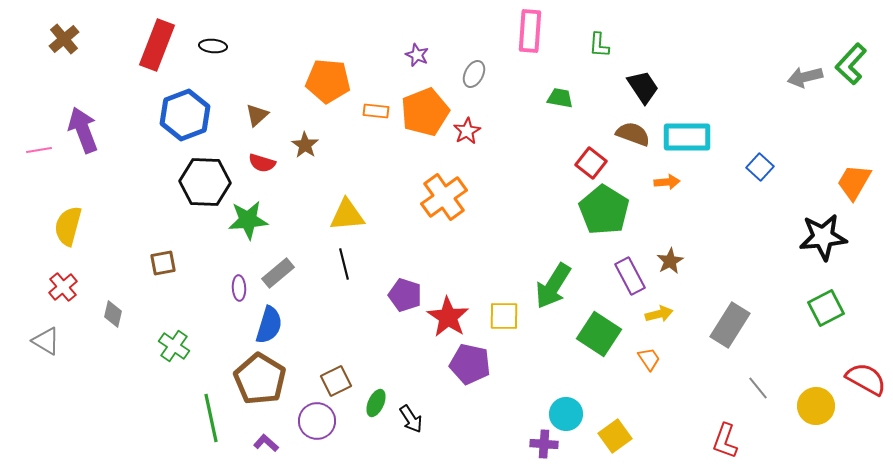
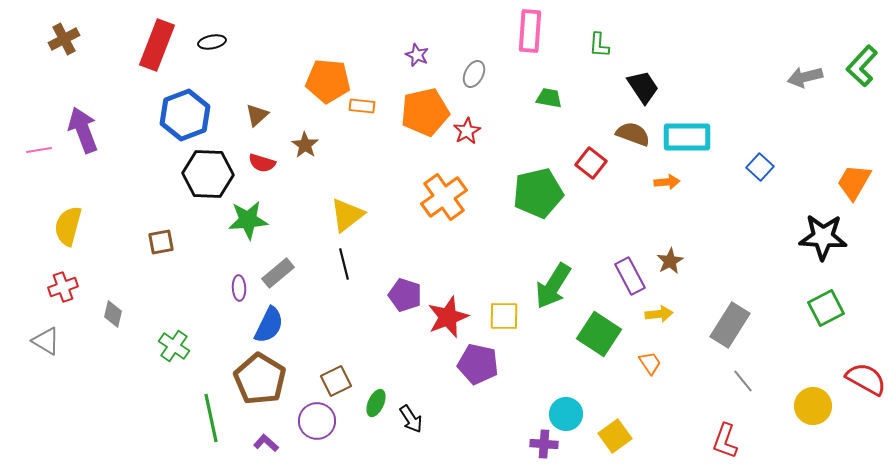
brown cross at (64, 39): rotated 12 degrees clockwise
black ellipse at (213, 46): moved 1 px left, 4 px up; rotated 16 degrees counterclockwise
green L-shape at (851, 64): moved 11 px right, 2 px down
green trapezoid at (560, 98): moved 11 px left
orange rectangle at (376, 111): moved 14 px left, 5 px up
orange pentagon at (425, 112): rotated 9 degrees clockwise
black hexagon at (205, 182): moved 3 px right, 8 px up
green pentagon at (604, 210): moved 66 px left, 17 px up; rotated 27 degrees clockwise
yellow triangle at (347, 215): rotated 33 degrees counterclockwise
black star at (823, 237): rotated 9 degrees clockwise
brown square at (163, 263): moved 2 px left, 21 px up
red cross at (63, 287): rotated 20 degrees clockwise
yellow arrow at (659, 314): rotated 8 degrees clockwise
red star at (448, 317): rotated 18 degrees clockwise
blue semicircle at (269, 325): rotated 9 degrees clockwise
orange trapezoid at (649, 359): moved 1 px right, 4 px down
purple pentagon at (470, 364): moved 8 px right
gray line at (758, 388): moved 15 px left, 7 px up
yellow circle at (816, 406): moved 3 px left
